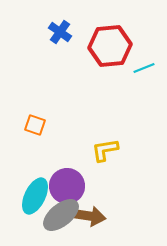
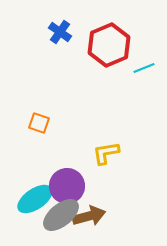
red hexagon: moved 1 px left, 1 px up; rotated 18 degrees counterclockwise
orange square: moved 4 px right, 2 px up
yellow L-shape: moved 1 px right, 3 px down
cyan ellipse: moved 3 px down; rotated 30 degrees clockwise
brown arrow: rotated 24 degrees counterclockwise
